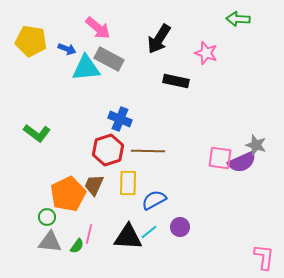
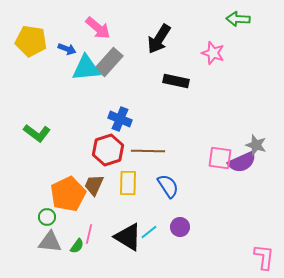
pink star: moved 7 px right
gray rectangle: moved 3 px down; rotated 76 degrees counterclockwise
blue semicircle: moved 14 px right, 14 px up; rotated 85 degrees clockwise
black triangle: rotated 28 degrees clockwise
